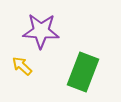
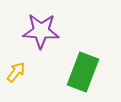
yellow arrow: moved 6 px left, 6 px down; rotated 85 degrees clockwise
